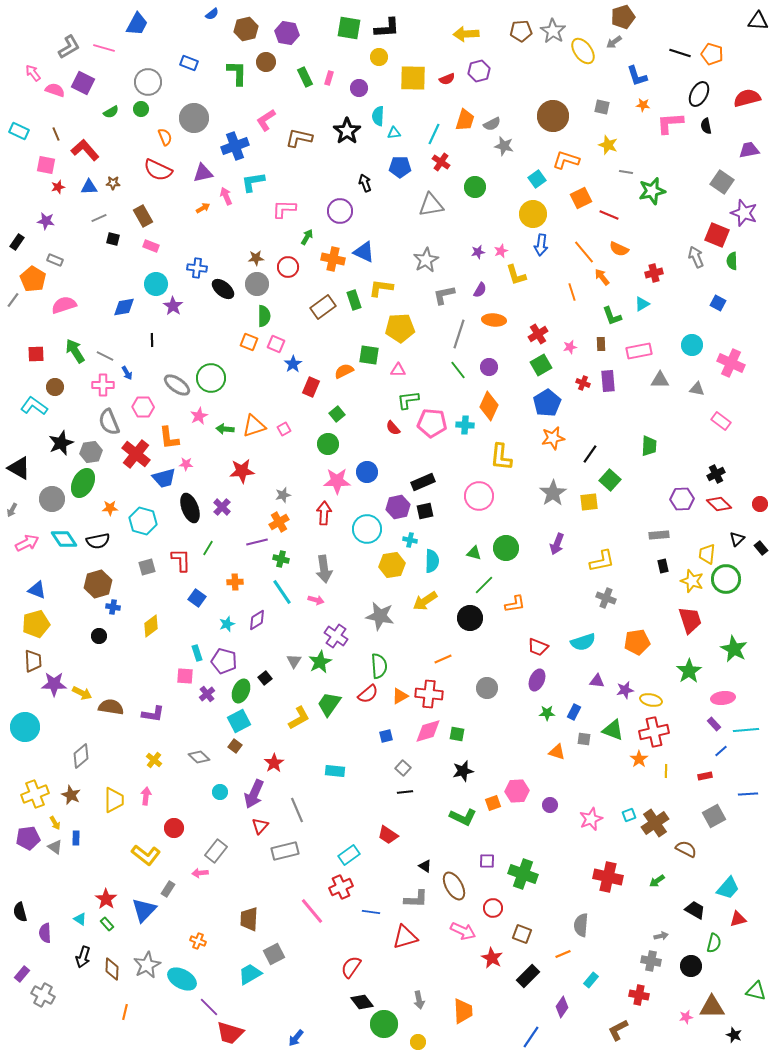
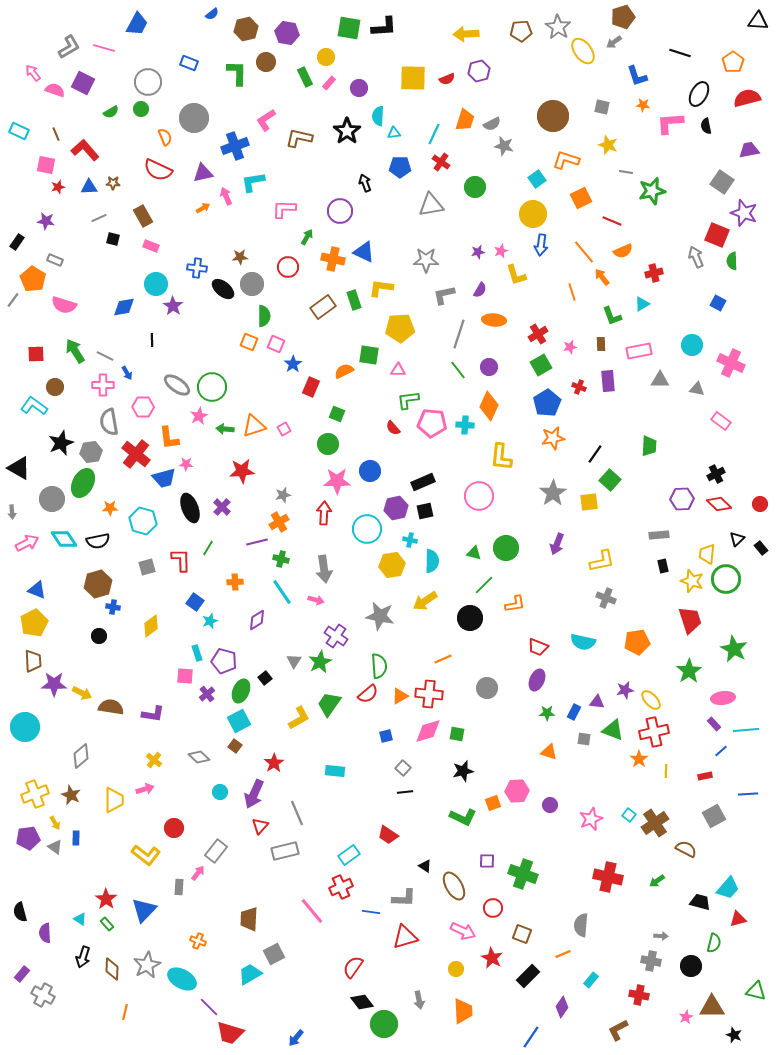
black L-shape at (387, 28): moved 3 px left, 1 px up
gray star at (553, 31): moved 5 px right, 4 px up
orange pentagon at (712, 54): moved 21 px right, 8 px down; rotated 20 degrees clockwise
yellow circle at (379, 57): moved 53 px left
pink rectangle at (329, 78): moved 5 px down; rotated 24 degrees clockwise
red line at (609, 215): moved 3 px right, 6 px down
orange semicircle at (619, 249): moved 4 px right, 2 px down; rotated 48 degrees counterclockwise
brown star at (256, 258): moved 16 px left, 1 px up
gray star at (426, 260): rotated 30 degrees clockwise
gray circle at (257, 284): moved 5 px left
pink semicircle at (64, 305): rotated 145 degrees counterclockwise
green circle at (211, 378): moved 1 px right, 9 px down
red cross at (583, 383): moved 4 px left, 4 px down
green square at (337, 414): rotated 28 degrees counterclockwise
gray semicircle at (109, 422): rotated 12 degrees clockwise
black line at (590, 454): moved 5 px right
blue circle at (367, 472): moved 3 px right, 1 px up
purple hexagon at (398, 507): moved 2 px left, 1 px down
gray arrow at (12, 510): moved 2 px down; rotated 32 degrees counterclockwise
blue square at (197, 598): moved 2 px left, 4 px down
yellow pentagon at (36, 624): moved 2 px left, 1 px up; rotated 12 degrees counterclockwise
cyan star at (227, 624): moved 17 px left, 3 px up
cyan semicircle at (583, 642): rotated 30 degrees clockwise
purple triangle at (597, 681): moved 21 px down
yellow ellipse at (651, 700): rotated 35 degrees clockwise
orange triangle at (557, 752): moved 8 px left
pink arrow at (146, 796): moved 1 px left, 7 px up; rotated 66 degrees clockwise
gray line at (297, 810): moved 3 px down
cyan square at (629, 815): rotated 32 degrees counterclockwise
pink arrow at (200, 873): moved 2 px left; rotated 133 degrees clockwise
gray rectangle at (168, 889): moved 11 px right, 2 px up; rotated 28 degrees counterclockwise
gray L-shape at (416, 899): moved 12 px left, 1 px up
black trapezoid at (695, 910): moved 5 px right, 8 px up; rotated 15 degrees counterclockwise
gray arrow at (661, 936): rotated 16 degrees clockwise
red semicircle at (351, 967): moved 2 px right
pink star at (686, 1017): rotated 16 degrees counterclockwise
yellow circle at (418, 1042): moved 38 px right, 73 px up
